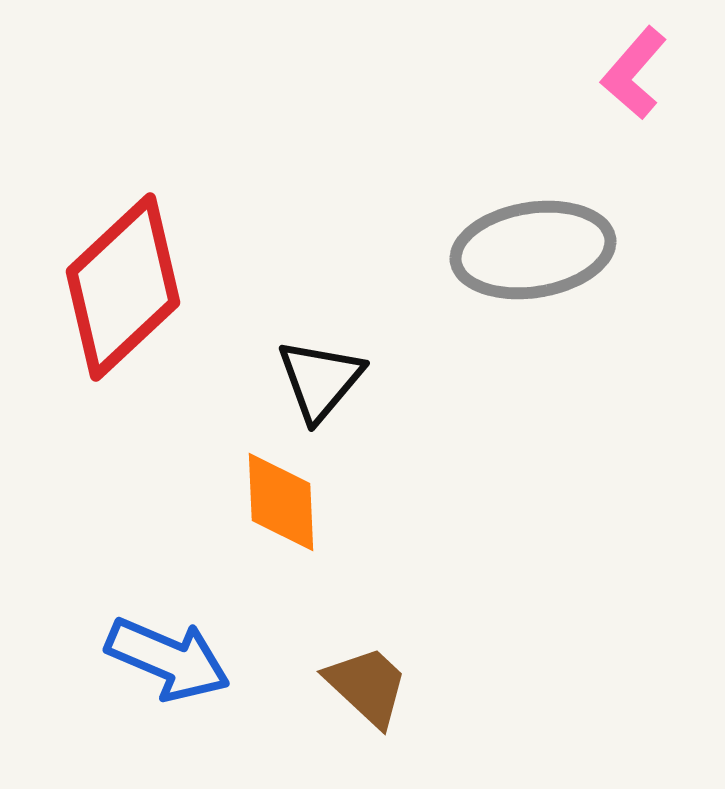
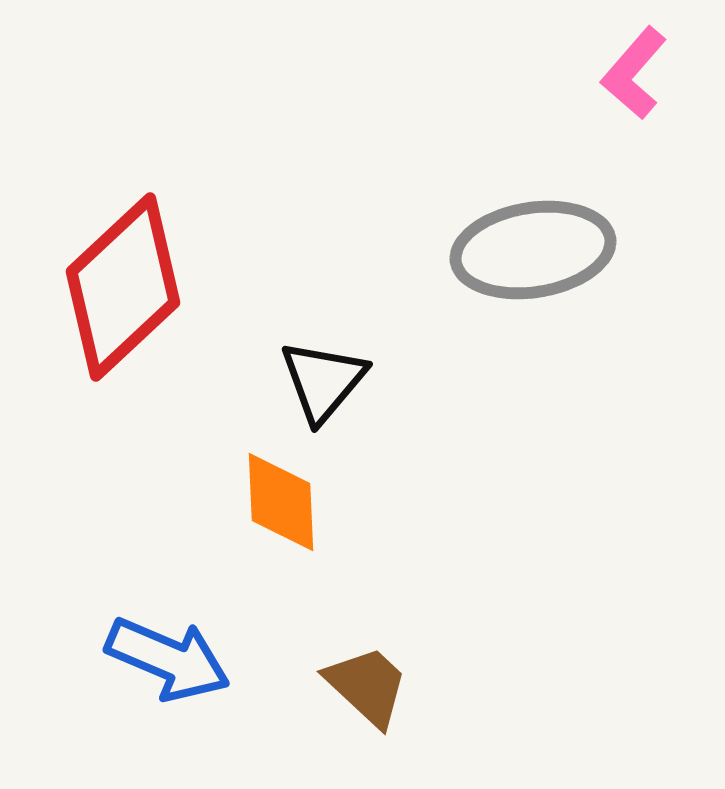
black triangle: moved 3 px right, 1 px down
